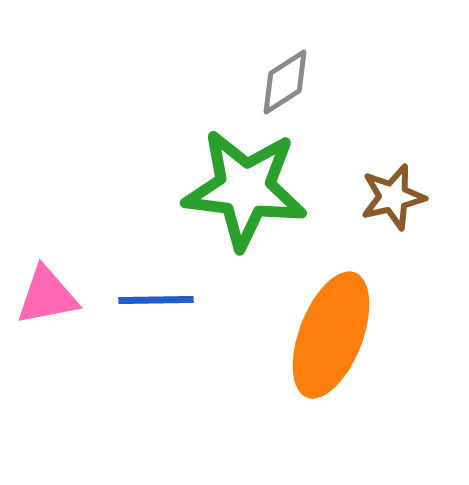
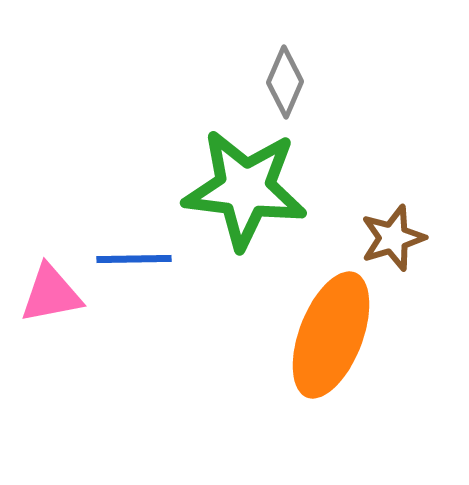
gray diamond: rotated 34 degrees counterclockwise
brown star: moved 41 px down; rotated 4 degrees counterclockwise
pink triangle: moved 4 px right, 2 px up
blue line: moved 22 px left, 41 px up
